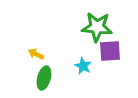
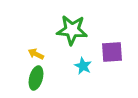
green star: moved 25 px left, 3 px down
purple square: moved 2 px right, 1 px down
green ellipse: moved 8 px left
